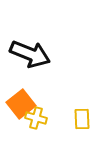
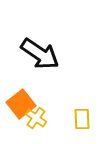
black arrow: moved 10 px right; rotated 12 degrees clockwise
yellow cross: rotated 20 degrees clockwise
